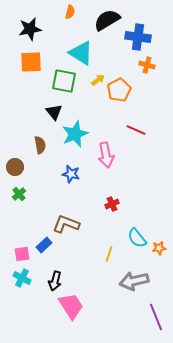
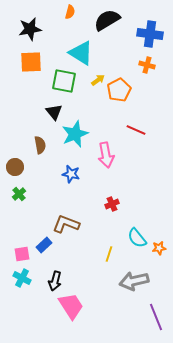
blue cross: moved 12 px right, 3 px up
